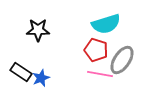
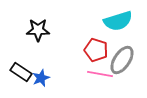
cyan semicircle: moved 12 px right, 3 px up
